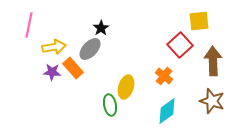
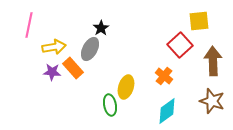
gray ellipse: rotated 15 degrees counterclockwise
